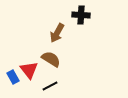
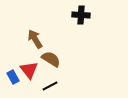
brown arrow: moved 22 px left, 6 px down; rotated 120 degrees clockwise
